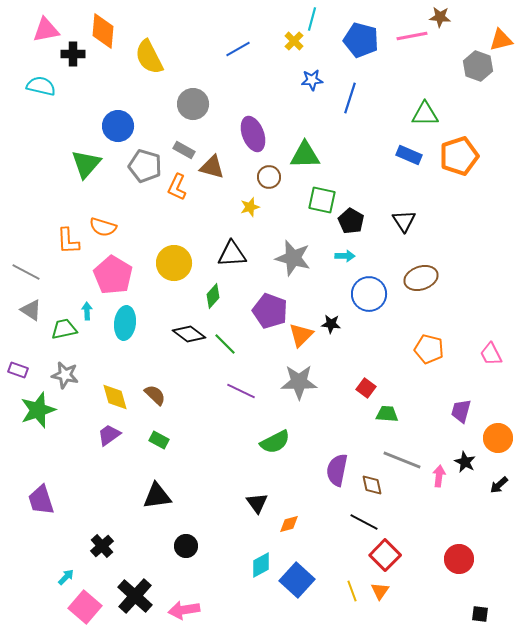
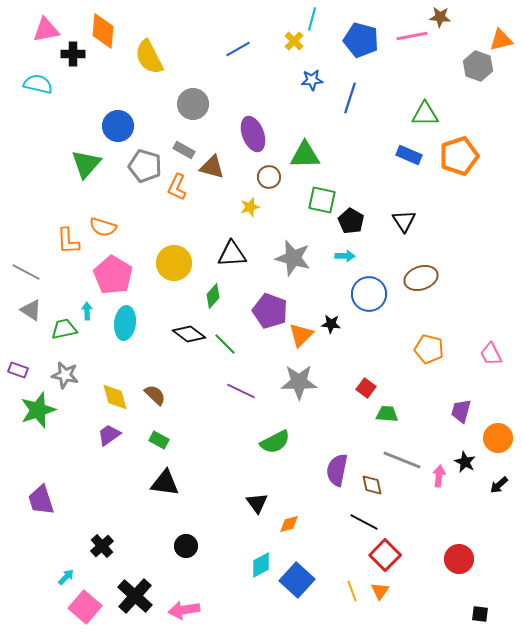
cyan semicircle at (41, 86): moved 3 px left, 2 px up
black triangle at (157, 496): moved 8 px right, 13 px up; rotated 16 degrees clockwise
